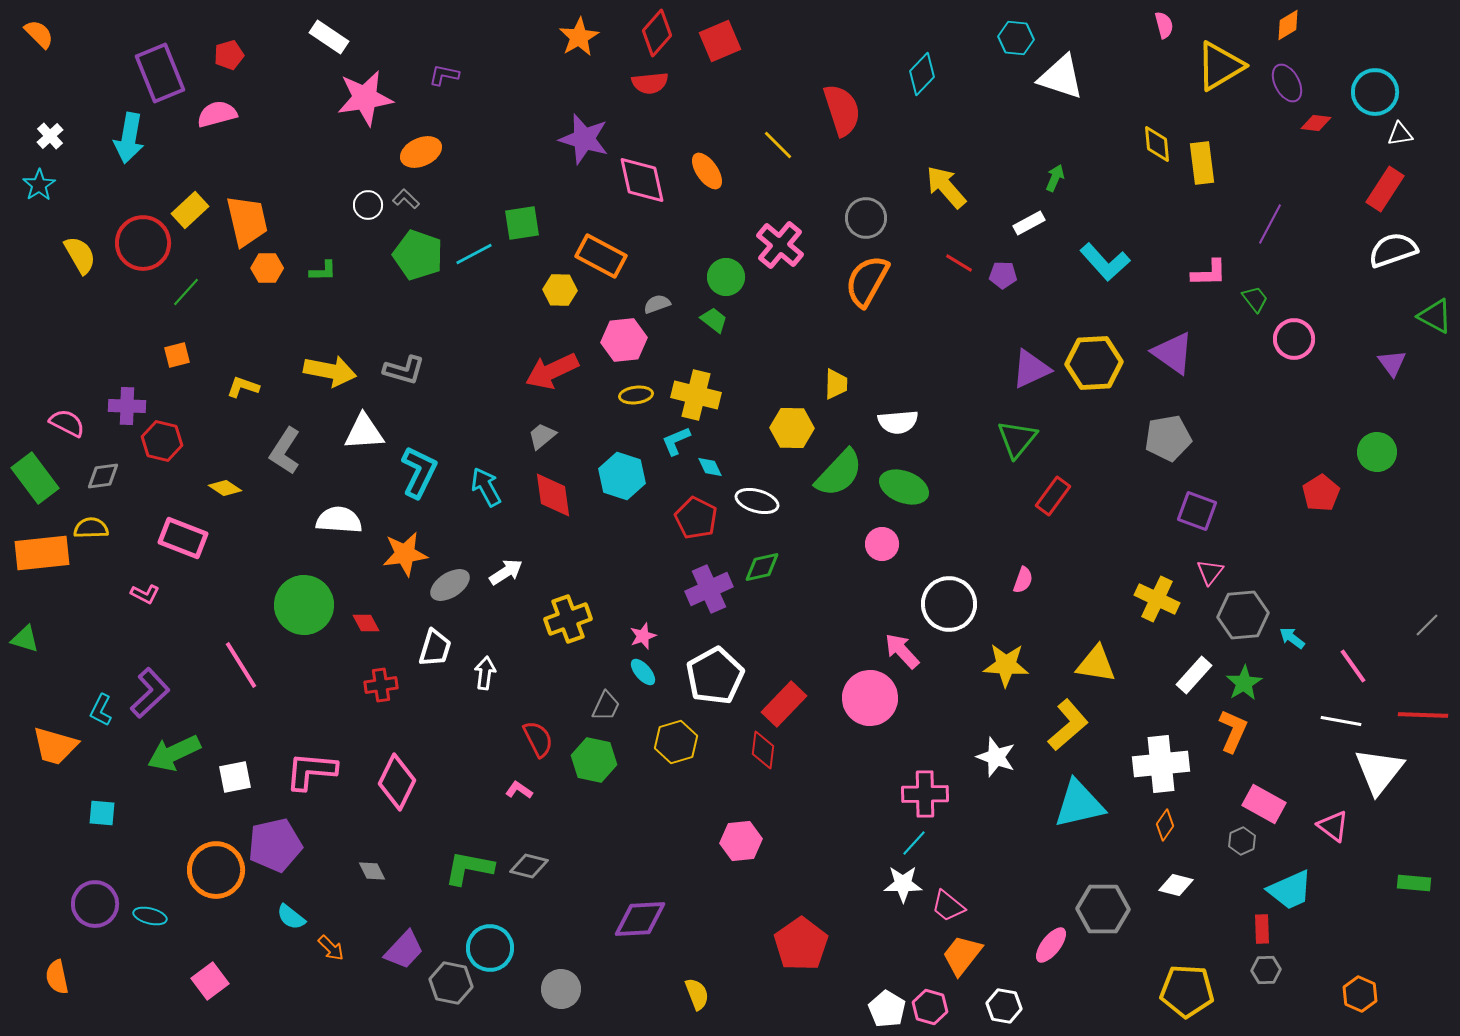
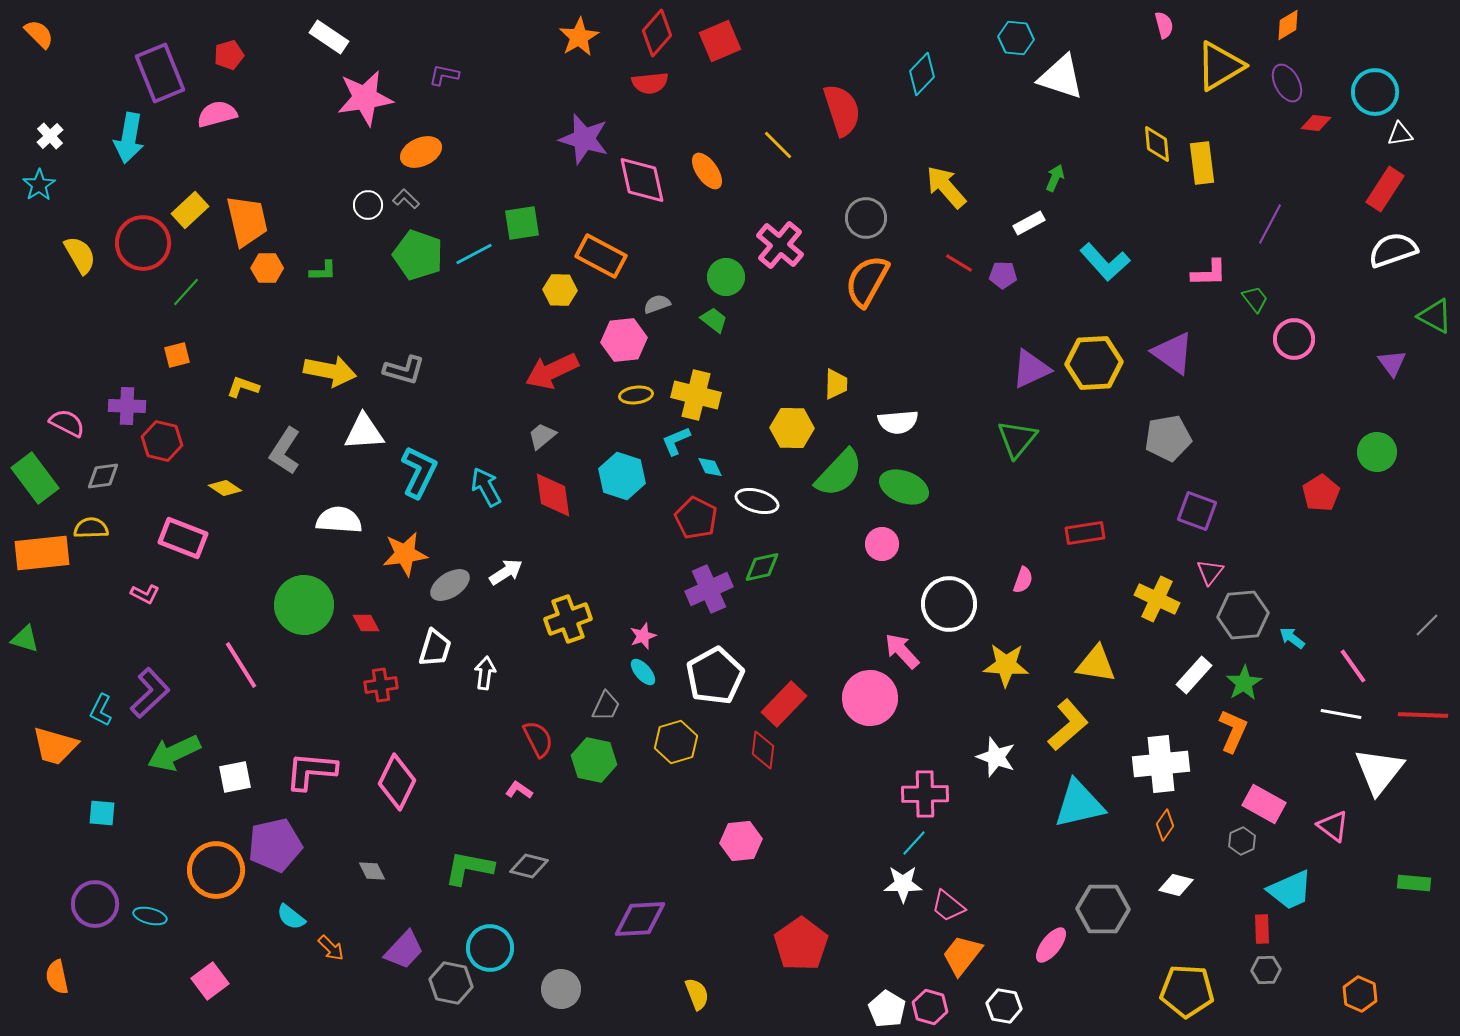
red rectangle at (1053, 496): moved 32 px right, 37 px down; rotated 45 degrees clockwise
white line at (1341, 721): moved 7 px up
